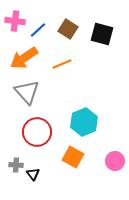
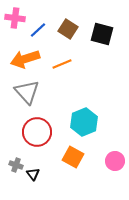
pink cross: moved 3 px up
orange arrow: moved 1 px right, 1 px down; rotated 16 degrees clockwise
gray cross: rotated 16 degrees clockwise
